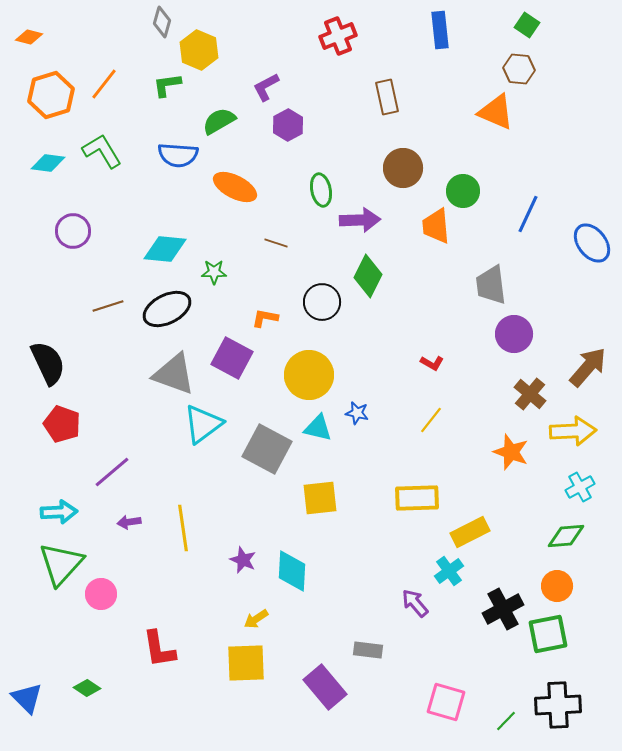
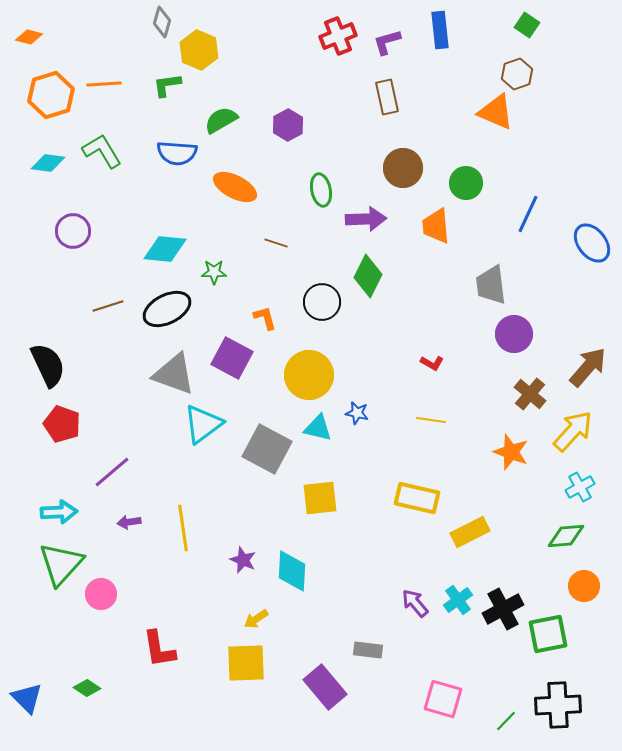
brown hexagon at (519, 69): moved 2 px left, 5 px down; rotated 24 degrees counterclockwise
orange line at (104, 84): rotated 48 degrees clockwise
purple L-shape at (266, 87): moved 121 px right, 45 px up; rotated 12 degrees clockwise
green semicircle at (219, 121): moved 2 px right, 1 px up
blue semicircle at (178, 155): moved 1 px left, 2 px up
green circle at (463, 191): moved 3 px right, 8 px up
purple arrow at (360, 220): moved 6 px right, 1 px up
orange L-shape at (265, 318): rotated 64 degrees clockwise
black semicircle at (48, 363): moved 2 px down
yellow line at (431, 420): rotated 60 degrees clockwise
yellow arrow at (573, 431): rotated 45 degrees counterclockwise
yellow rectangle at (417, 498): rotated 15 degrees clockwise
cyan cross at (449, 571): moved 9 px right, 29 px down
orange circle at (557, 586): moved 27 px right
pink square at (446, 702): moved 3 px left, 3 px up
